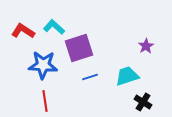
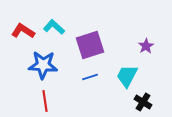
purple square: moved 11 px right, 3 px up
cyan trapezoid: rotated 45 degrees counterclockwise
